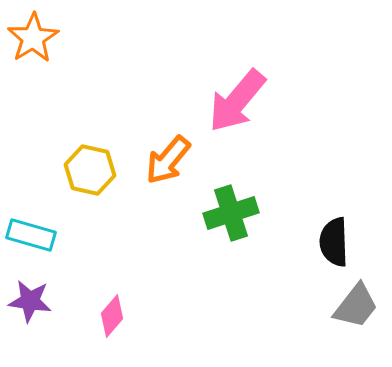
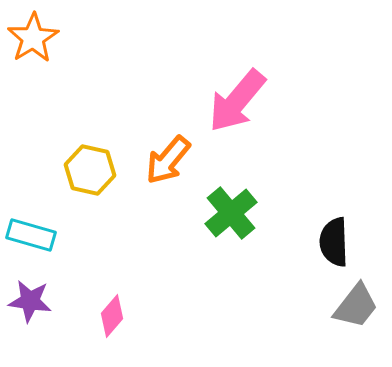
green cross: rotated 22 degrees counterclockwise
